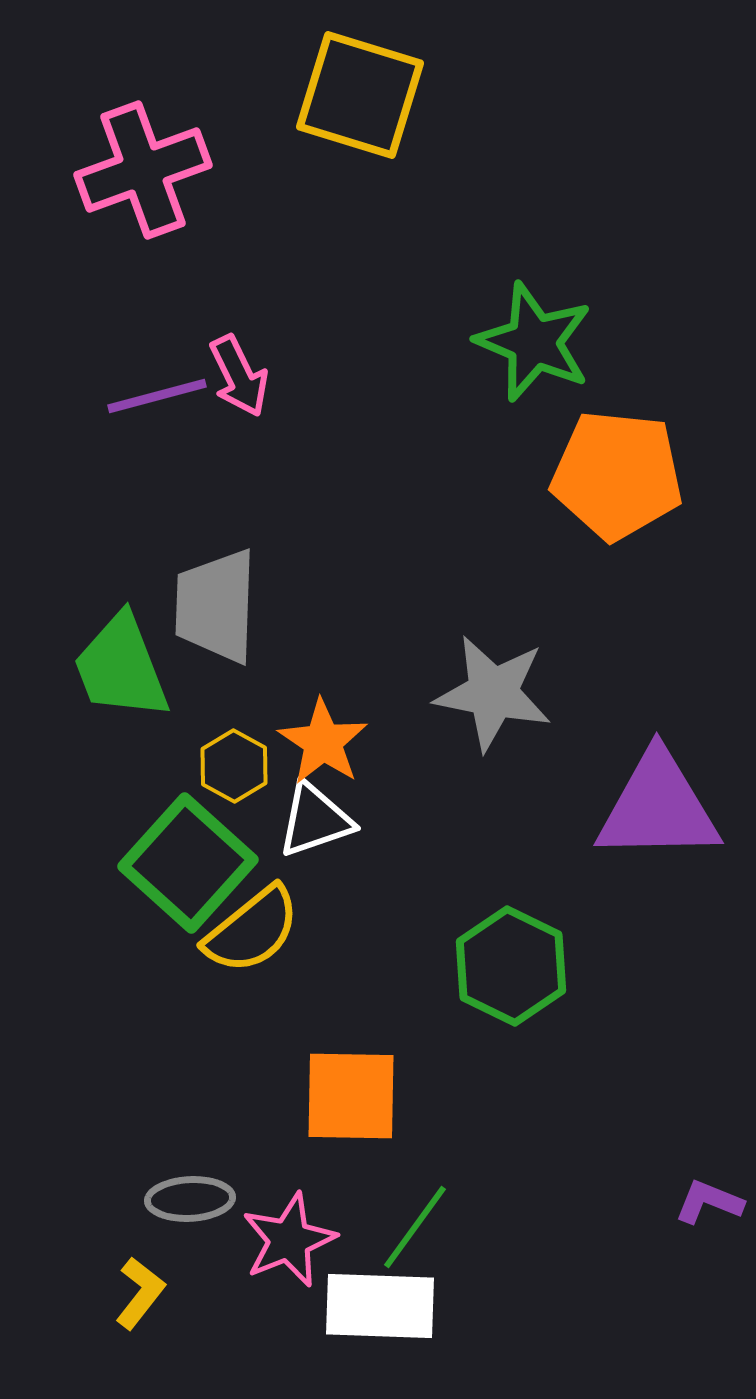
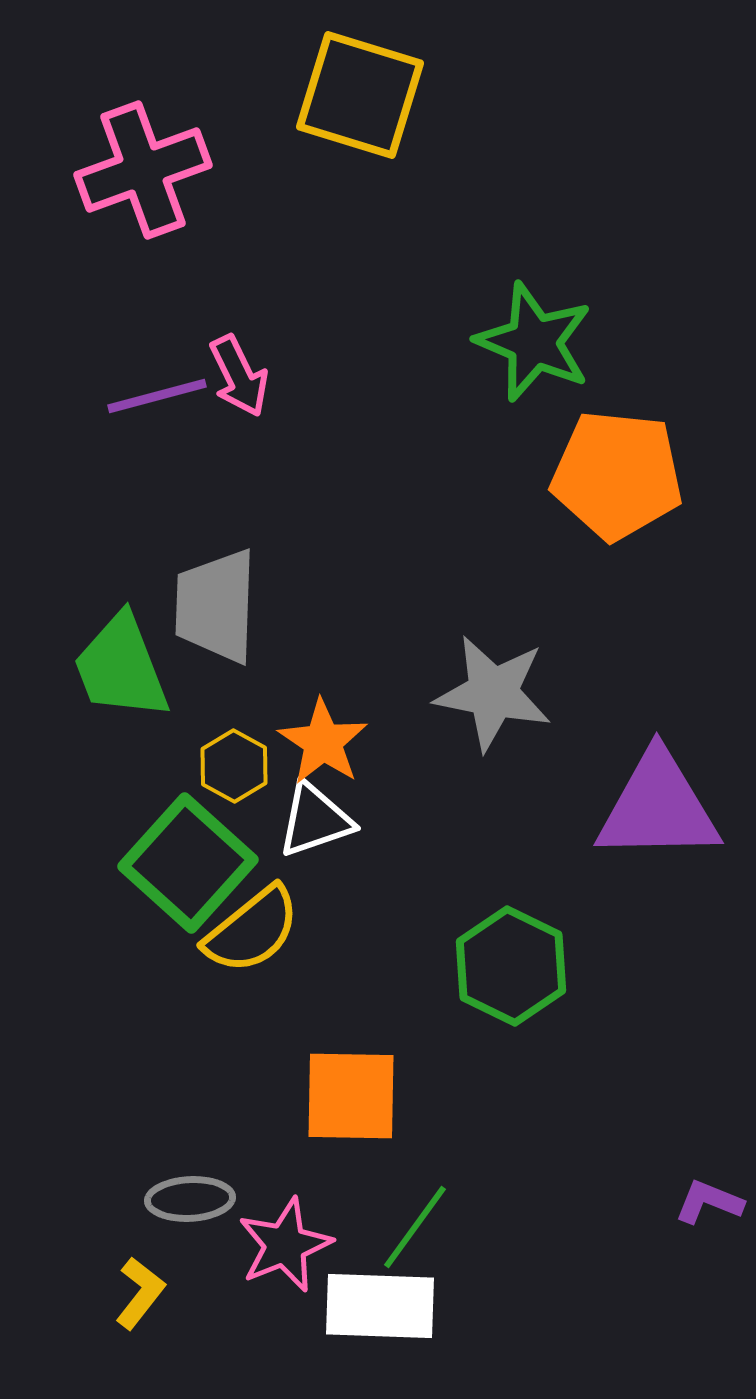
pink star: moved 4 px left, 5 px down
